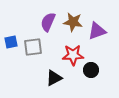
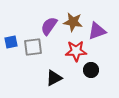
purple semicircle: moved 1 px right, 4 px down; rotated 12 degrees clockwise
red star: moved 3 px right, 4 px up
